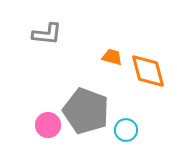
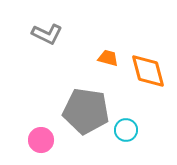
gray L-shape: rotated 20 degrees clockwise
orange trapezoid: moved 4 px left, 1 px down
gray pentagon: rotated 12 degrees counterclockwise
pink circle: moved 7 px left, 15 px down
